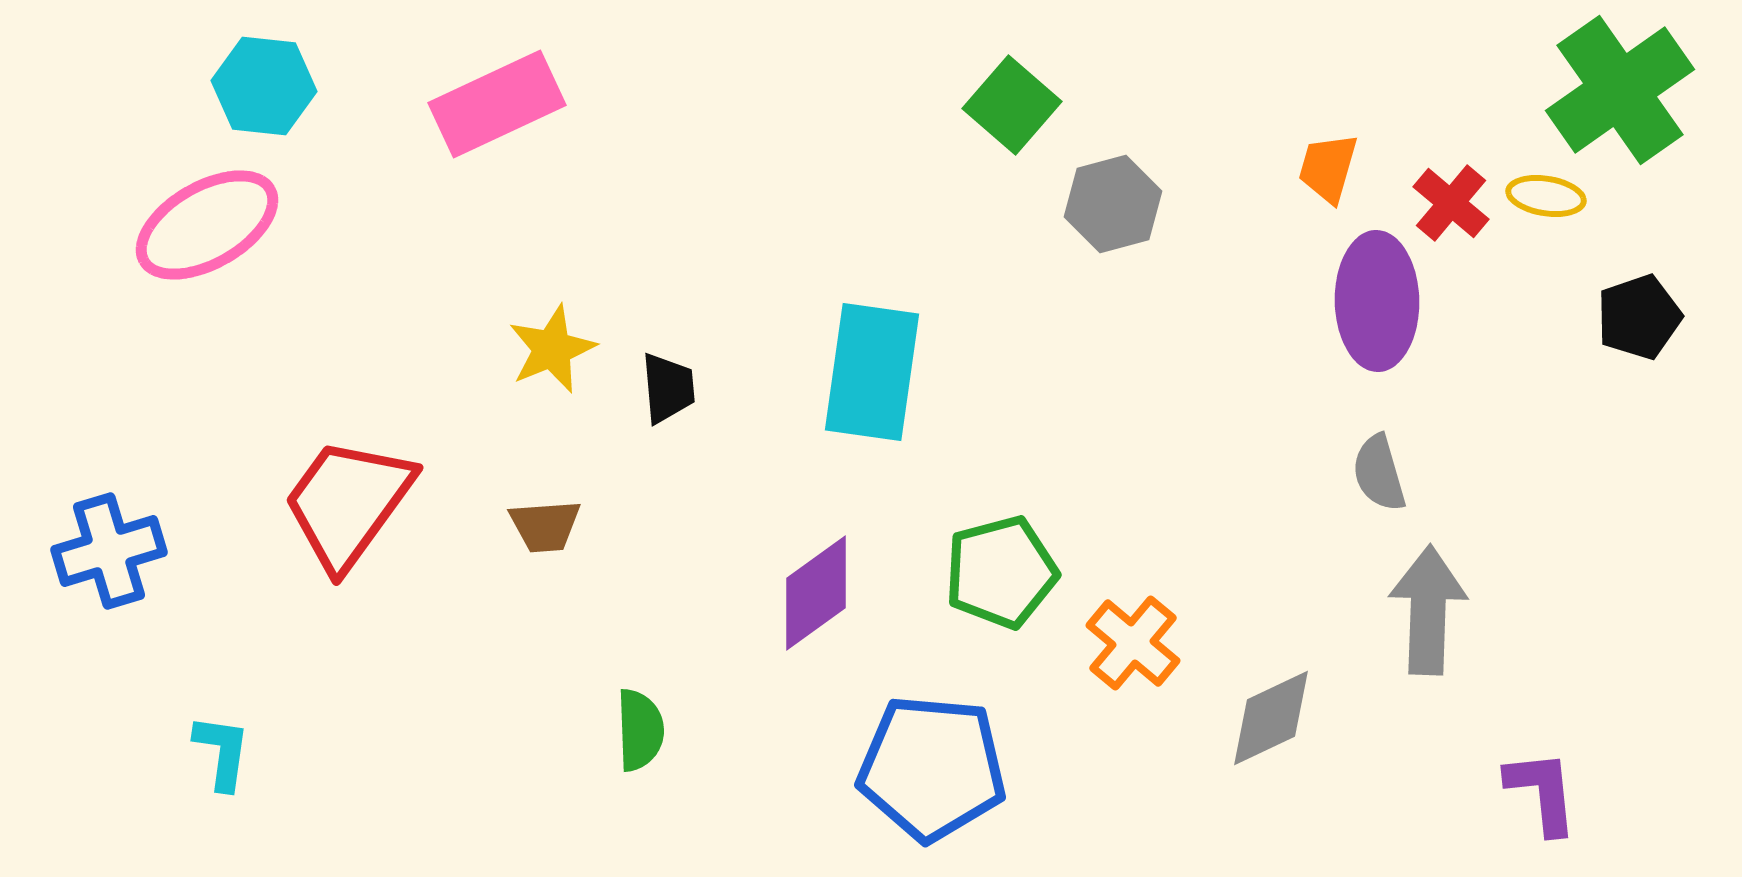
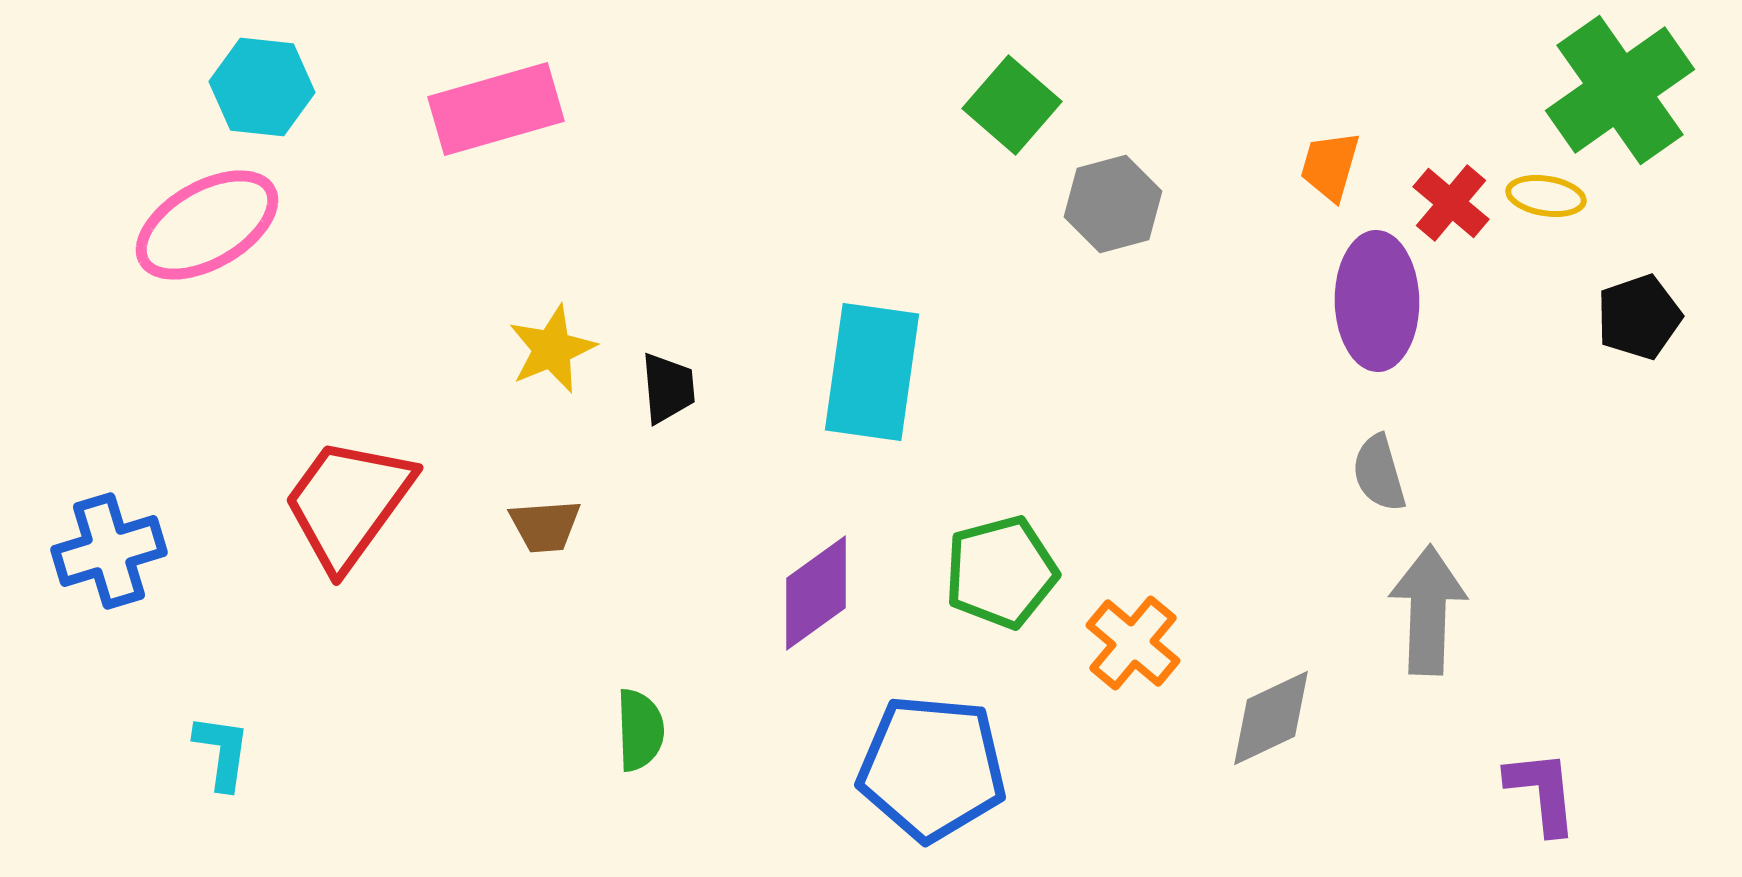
cyan hexagon: moved 2 px left, 1 px down
pink rectangle: moved 1 px left, 5 px down; rotated 9 degrees clockwise
orange trapezoid: moved 2 px right, 2 px up
